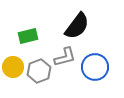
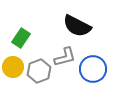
black semicircle: rotated 80 degrees clockwise
green rectangle: moved 7 px left, 2 px down; rotated 42 degrees counterclockwise
blue circle: moved 2 px left, 2 px down
